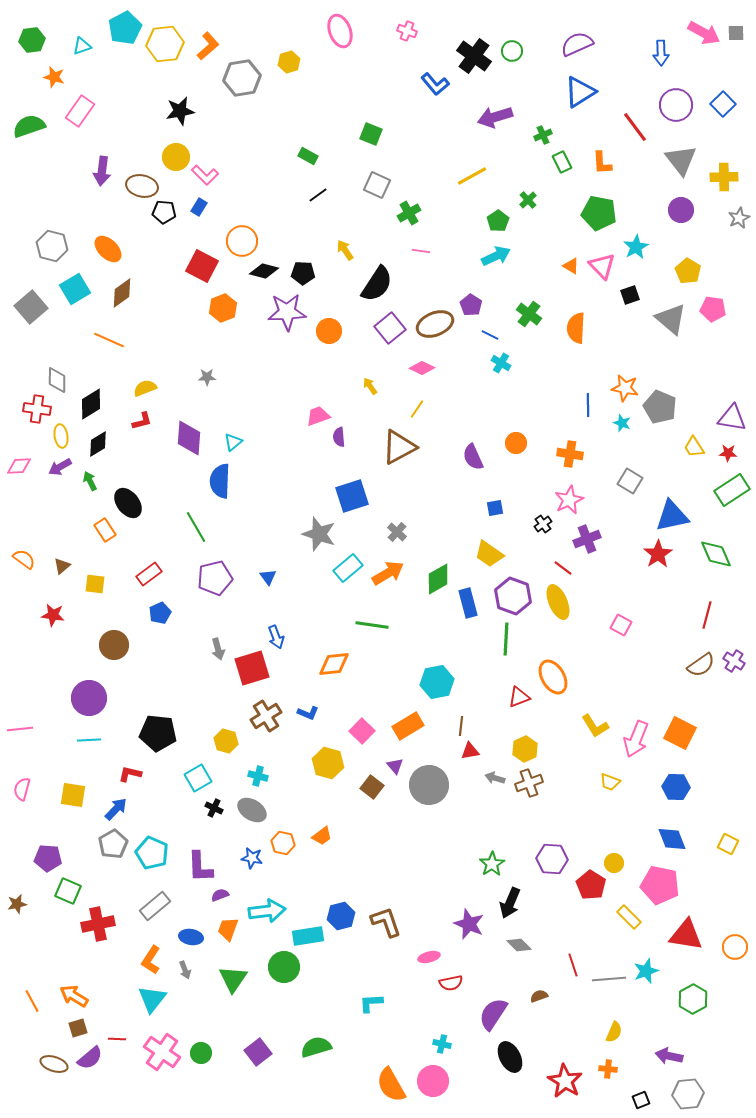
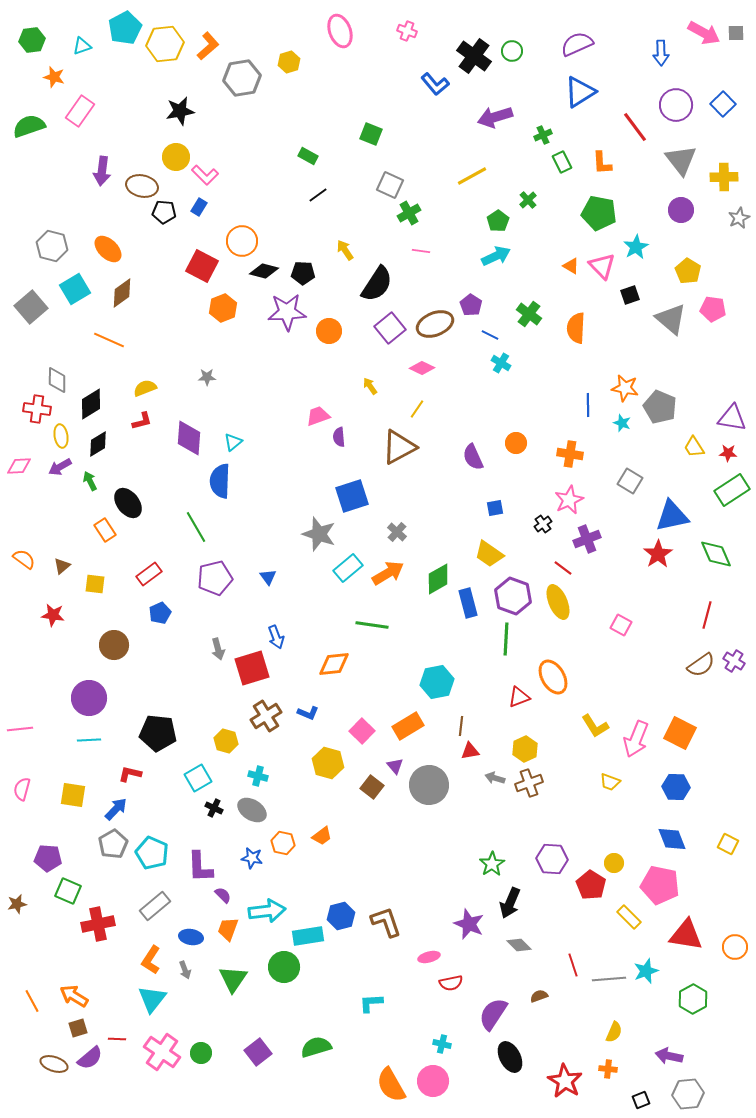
gray square at (377, 185): moved 13 px right
purple semicircle at (220, 895): moved 3 px right; rotated 66 degrees clockwise
